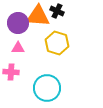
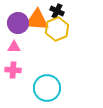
orange triangle: moved 1 px left, 4 px down
yellow hexagon: moved 14 px up; rotated 20 degrees clockwise
pink triangle: moved 4 px left, 1 px up
pink cross: moved 2 px right, 2 px up
